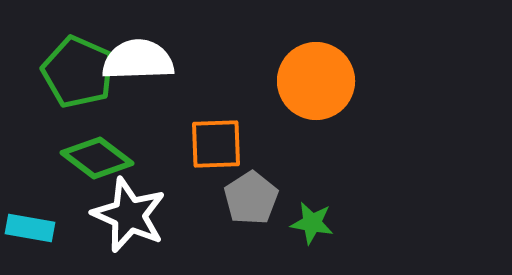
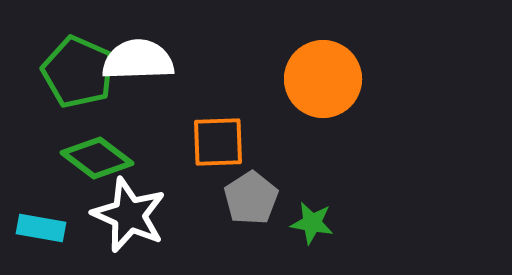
orange circle: moved 7 px right, 2 px up
orange square: moved 2 px right, 2 px up
cyan rectangle: moved 11 px right
